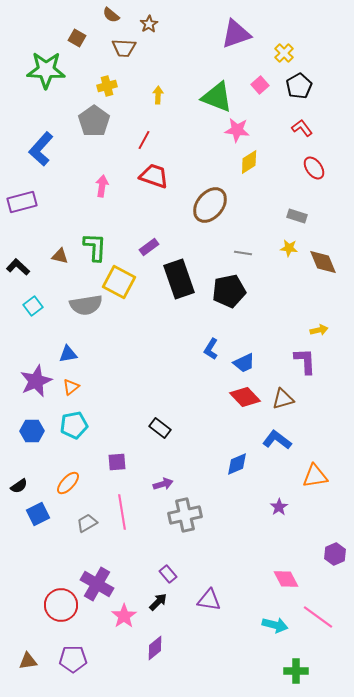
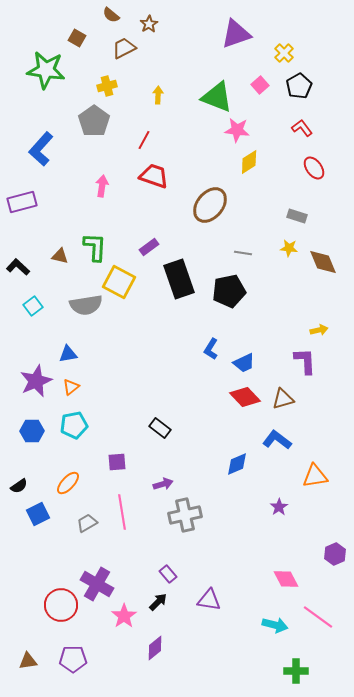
brown trapezoid at (124, 48): rotated 150 degrees clockwise
green star at (46, 70): rotated 6 degrees clockwise
